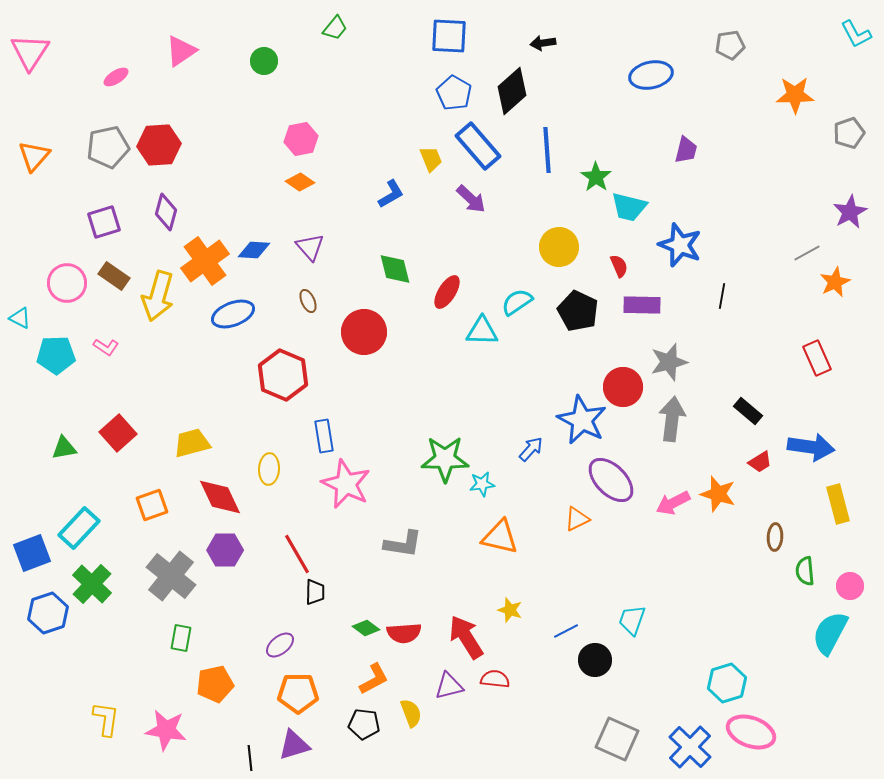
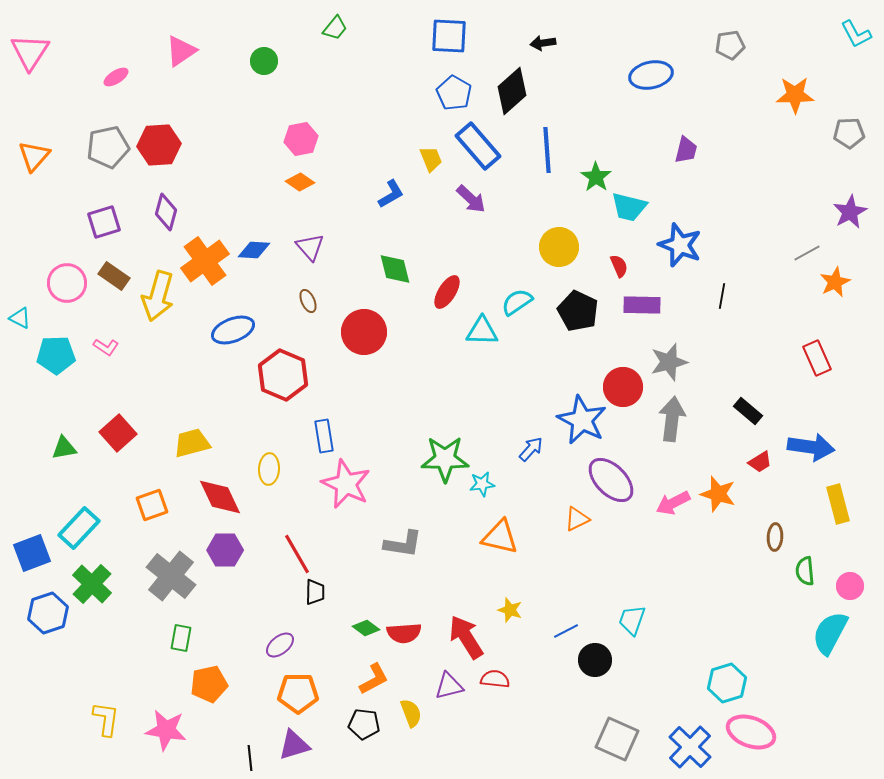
gray pentagon at (849, 133): rotated 16 degrees clockwise
blue ellipse at (233, 314): moved 16 px down
orange pentagon at (215, 684): moved 6 px left
